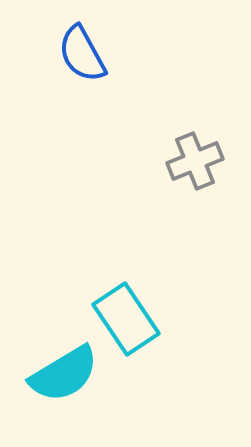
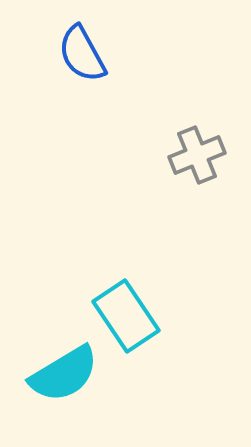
gray cross: moved 2 px right, 6 px up
cyan rectangle: moved 3 px up
